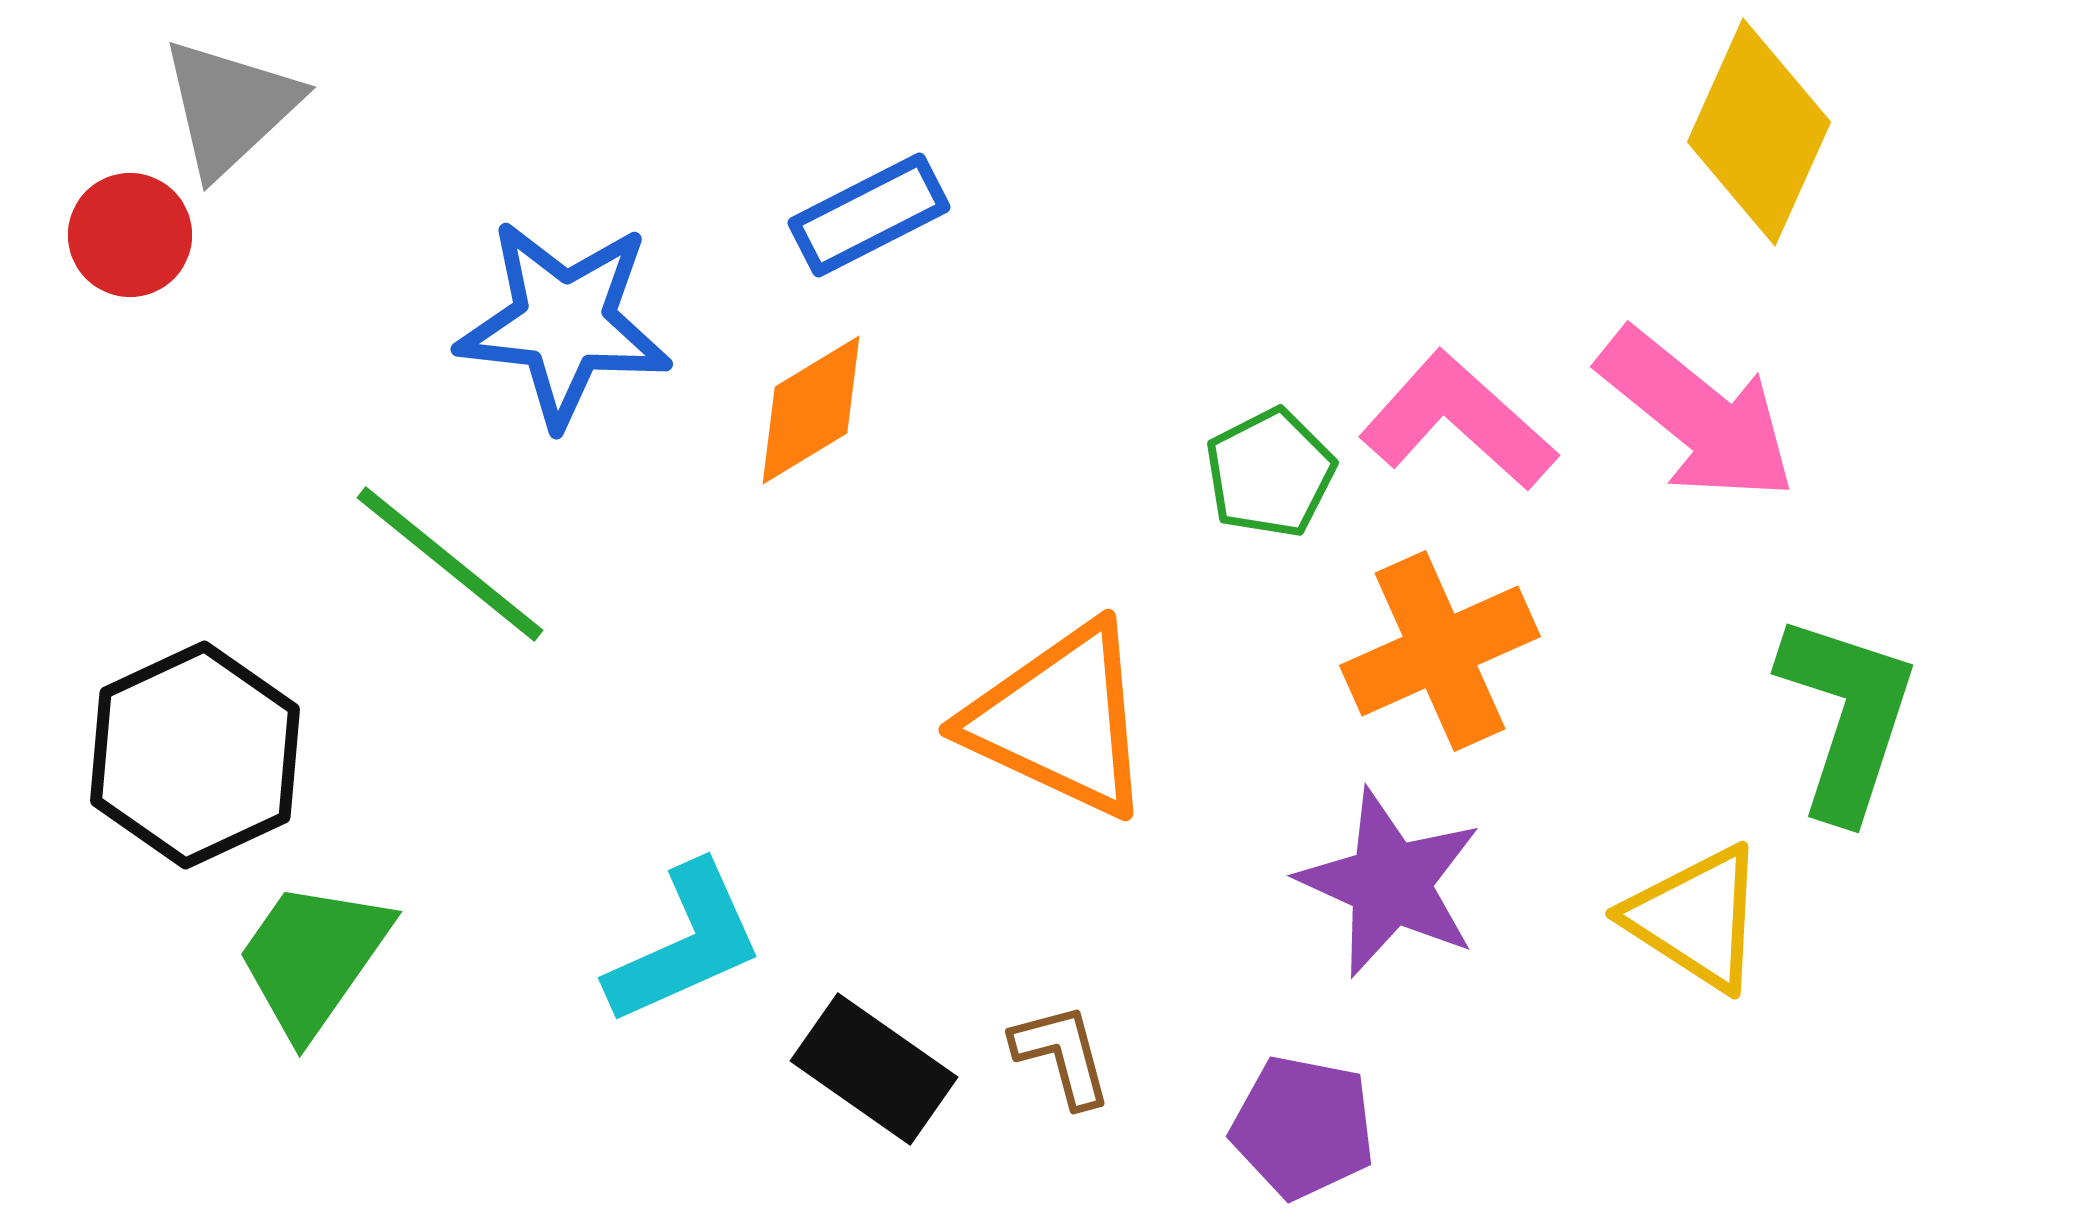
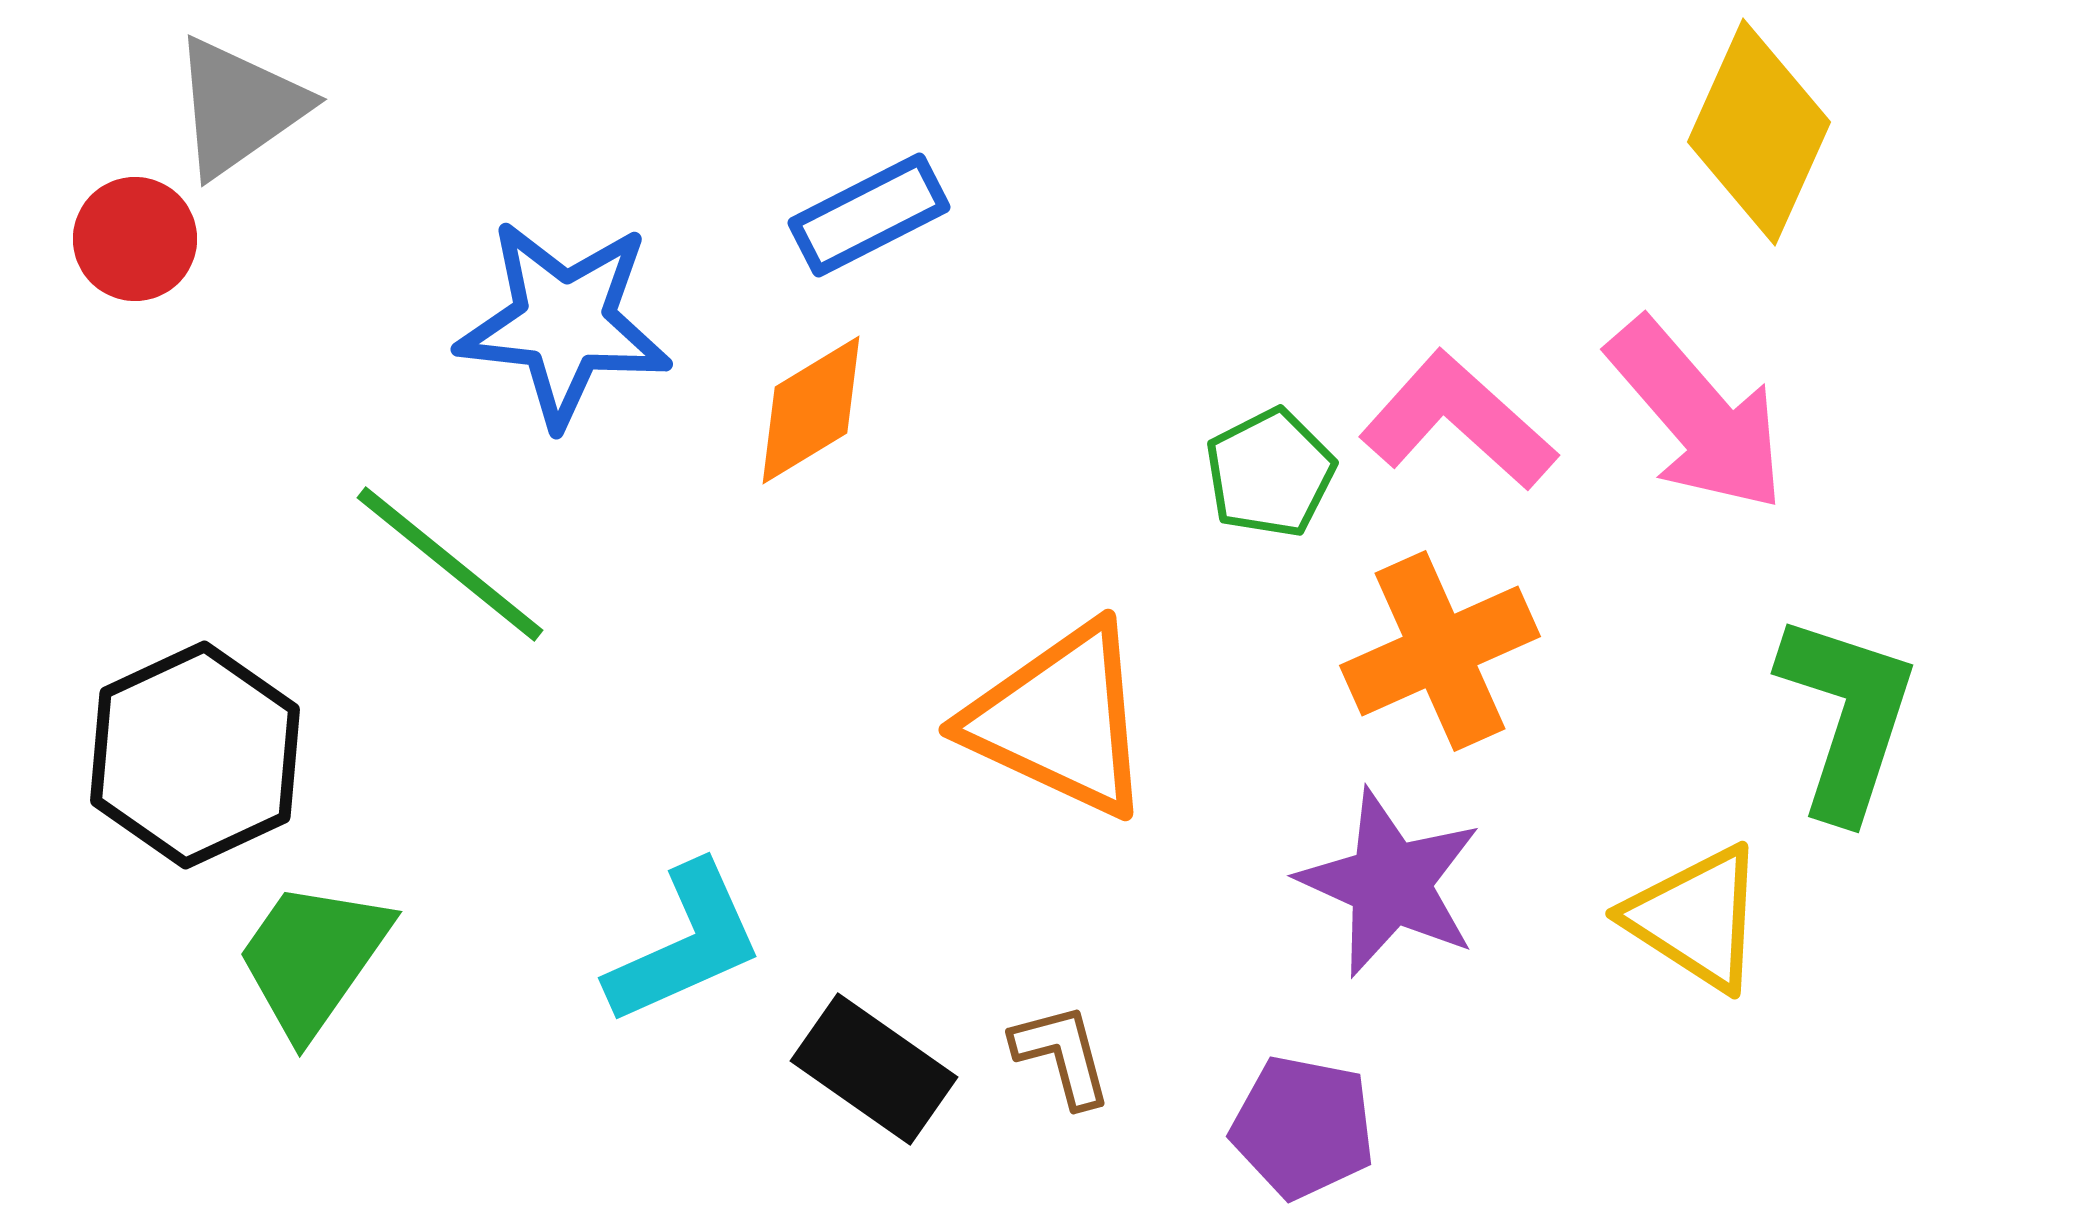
gray triangle: moved 9 px right; rotated 8 degrees clockwise
red circle: moved 5 px right, 4 px down
pink arrow: rotated 10 degrees clockwise
